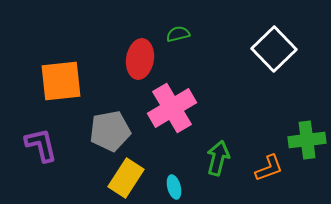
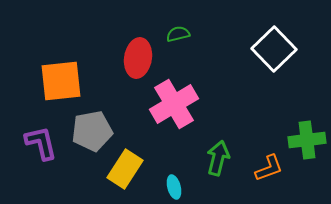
red ellipse: moved 2 px left, 1 px up
pink cross: moved 2 px right, 4 px up
gray pentagon: moved 18 px left
purple L-shape: moved 2 px up
yellow rectangle: moved 1 px left, 9 px up
